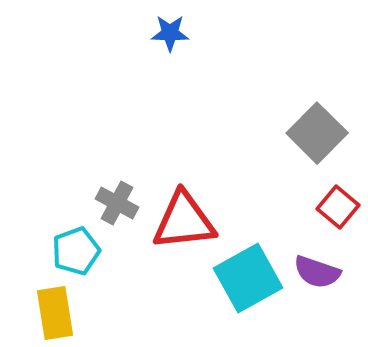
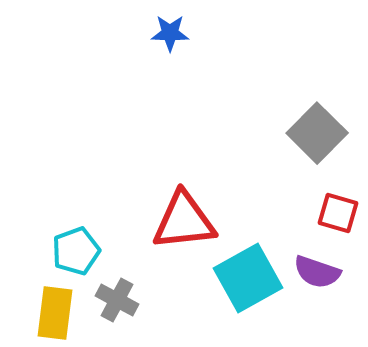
gray cross: moved 97 px down
red square: moved 6 px down; rotated 24 degrees counterclockwise
yellow rectangle: rotated 16 degrees clockwise
